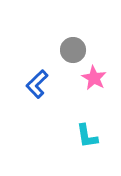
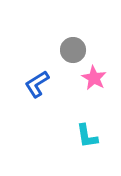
blue L-shape: rotated 12 degrees clockwise
